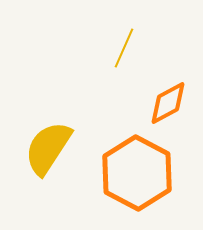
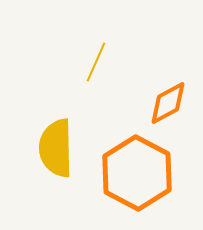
yellow line: moved 28 px left, 14 px down
yellow semicircle: moved 8 px right; rotated 34 degrees counterclockwise
